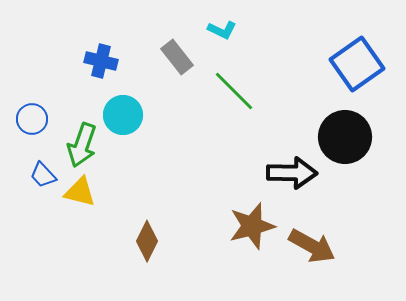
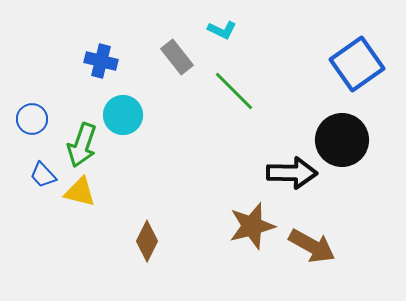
black circle: moved 3 px left, 3 px down
